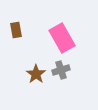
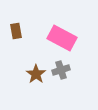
brown rectangle: moved 1 px down
pink rectangle: rotated 32 degrees counterclockwise
